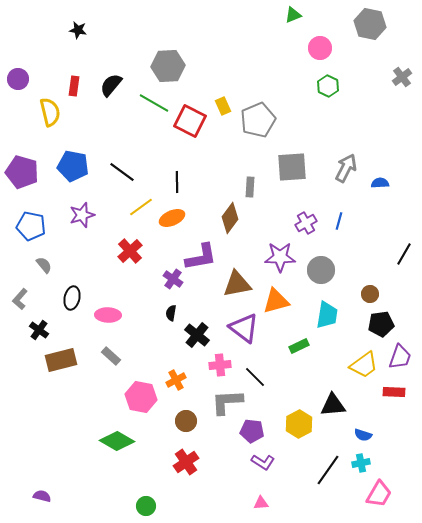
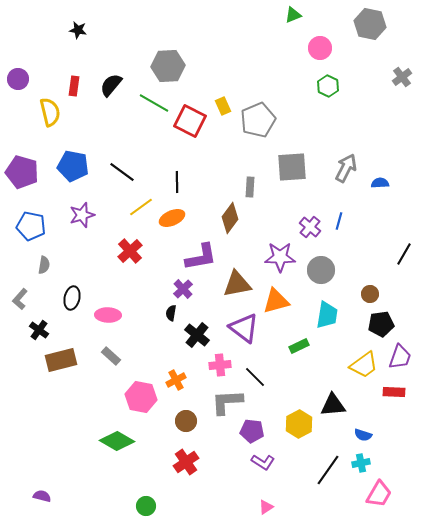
purple cross at (306, 223): moved 4 px right, 4 px down; rotated 20 degrees counterclockwise
gray semicircle at (44, 265): rotated 48 degrees clockwise
purple cross at (173, 279): moved 10 px right, 10 px down; rotated 12 degrees clockwise
pink triangle at (261, 503): moved 5 px right, 4 px down; rotated 28 degrees counterclockwise
